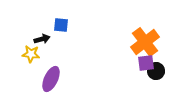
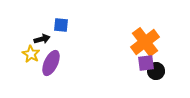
yellow star: rotated 24 degrees clockwise
purple ellipse: moved 16 px up
